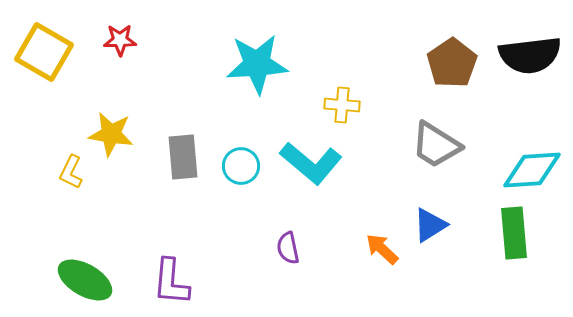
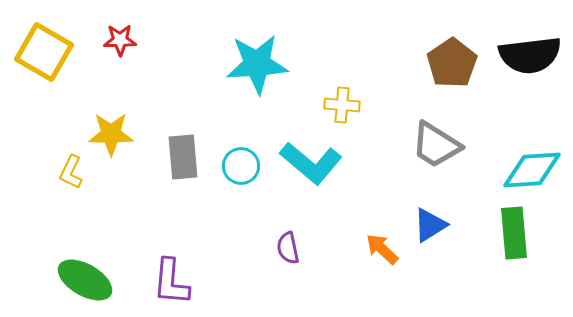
yellow star: rotated 9 degrees counterclockwise
